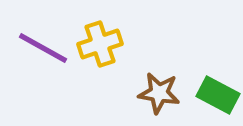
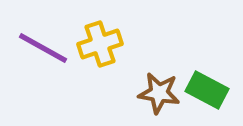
green rectangle: moved 11 px left, 5 px up
